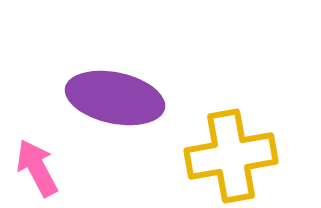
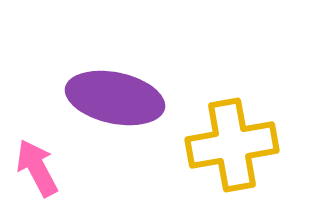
yellow cross: moved 1 px right, 11 px up
